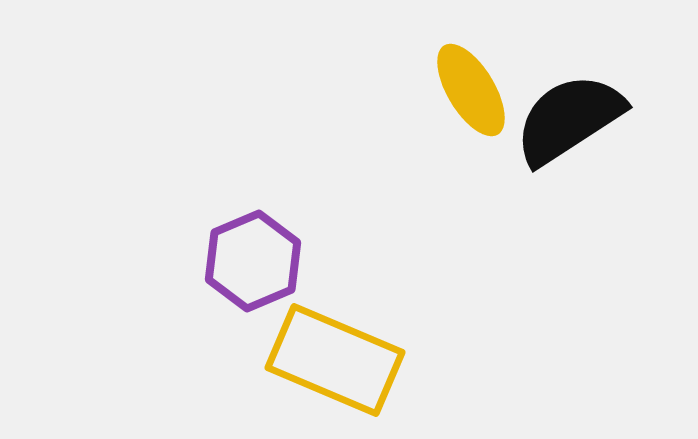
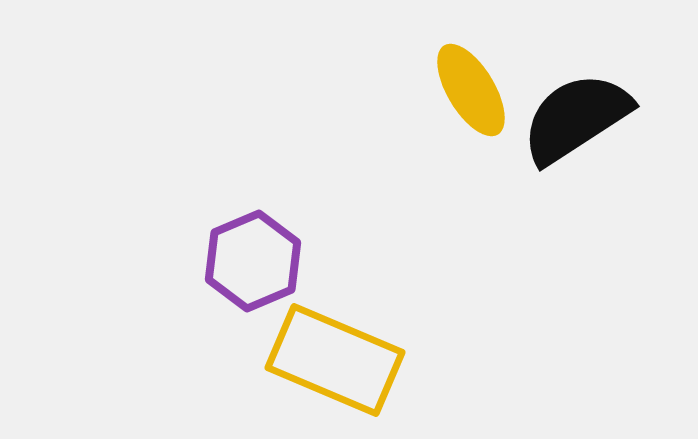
black semicircle: moved 7 px right, 1 px up
